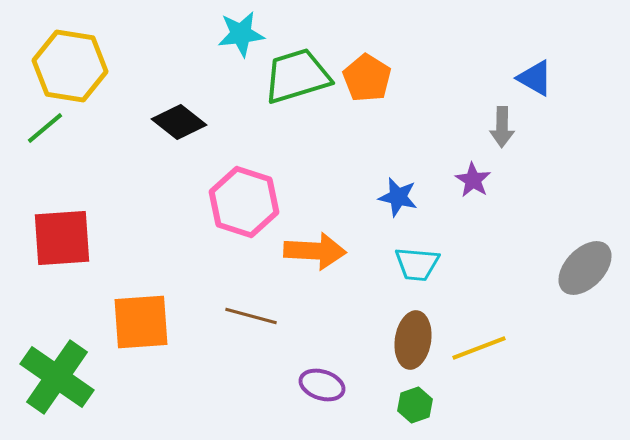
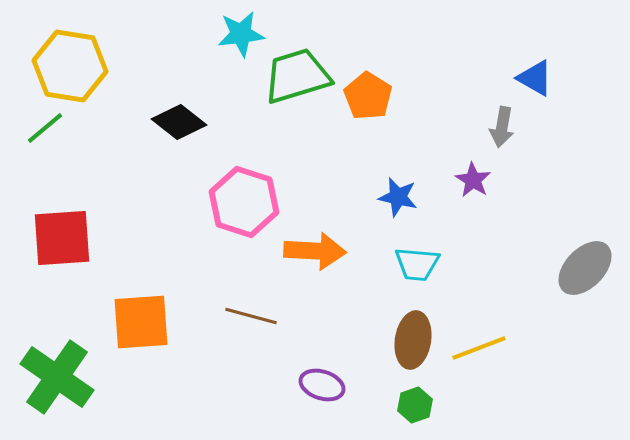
orange pentagon: moved 1 px right, 18 px down
gray arrow: rotated 9 degrees clockwise
